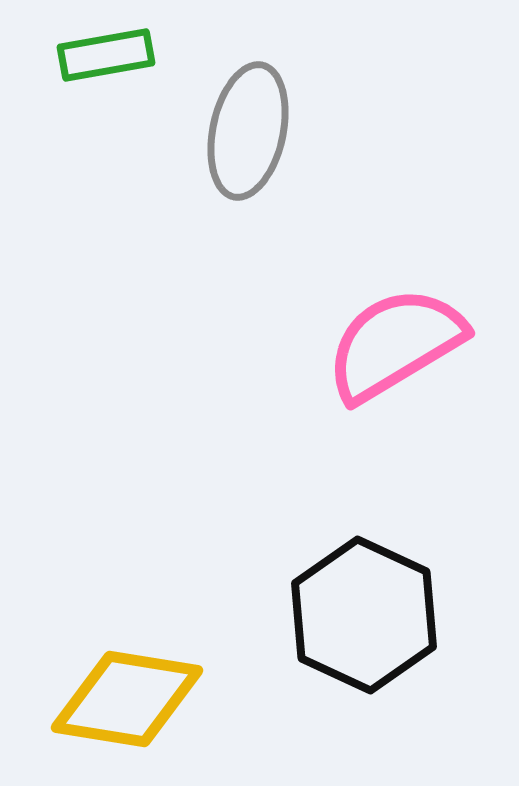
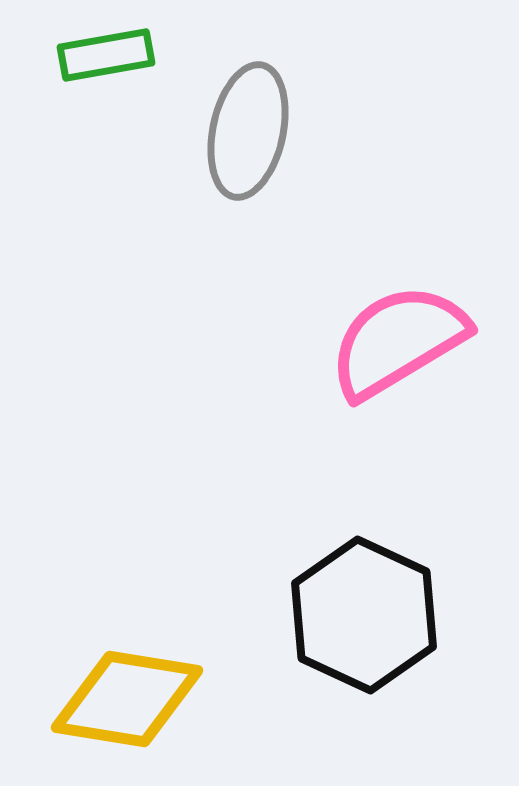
pink semicircle: moved 3 px right, 3 px up
